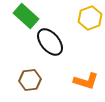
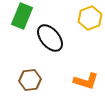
green rectangle: moved 4 px left; rotated 70 degrees clockwise
black ellipse: moved 4 px up
